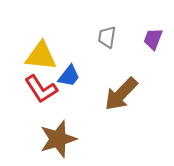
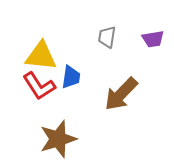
purple trapezoid: rotated 120 degrees counterclockwise
blue trapezoid: moved 2 px right, 1 px down; rotated 30 degrees counterclockwise
red L-shape: moved 2 px left, 3 px up
